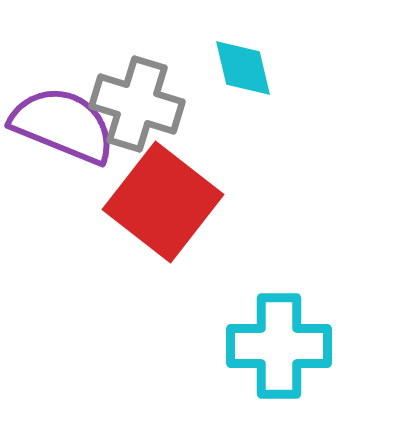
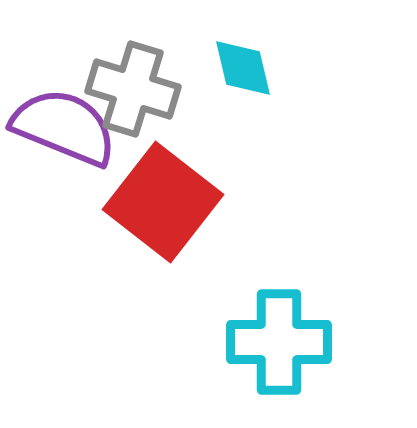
gray cross: moved 4 px left, 15 px up
purple semicircle: moved 1 px right, 2 px down
cyan cross: moved 4 px up
